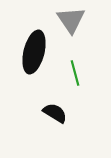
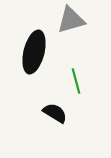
gray triangle: rotated 48 degrees clockwise
green line: moved 1 px right, 8 px down
